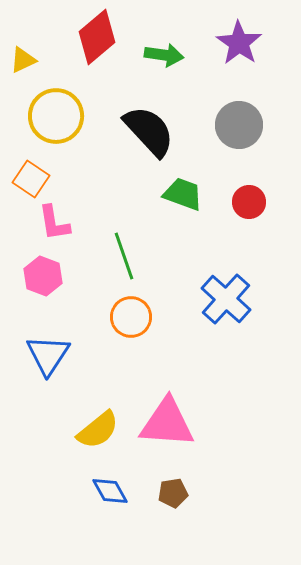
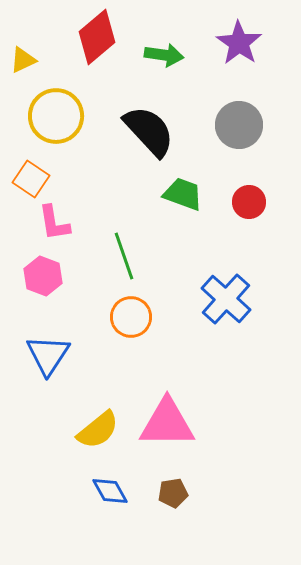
pink triangle: rotated 4 degrees counterclockwise
